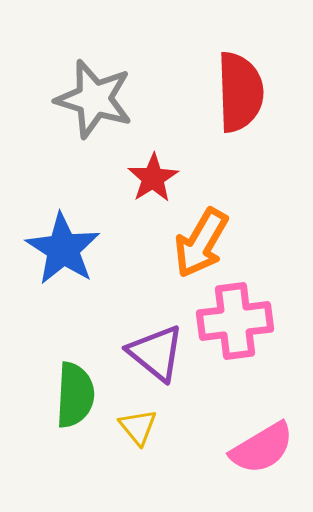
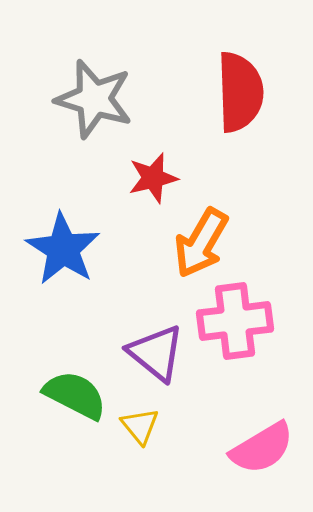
red star: rotated 18 degrees clockwise
green semicircle: rotated 66 degrees counterclockwise
yellow triangle: moved 2 px right, 1 px up
